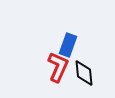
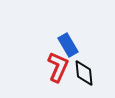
blue rectangle: rotated 50 degrees counterclockwise
